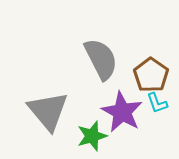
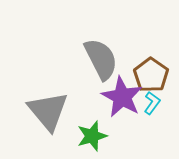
cyan L-shape: moved 5 px left; rotated 125 degrees counterclockwise
purple star: moved 15 px up
